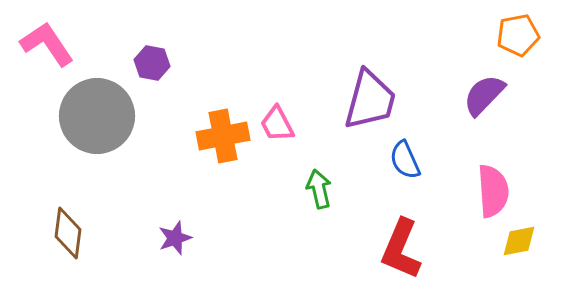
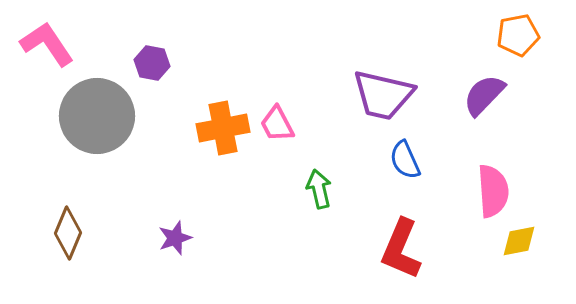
purple trapezoid: moved 13 px right, 5 px up; rotated 88 degrees clockwise
orange cross: moved 8 px up
brown diamond: rotated 15 degrees clockwise
